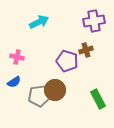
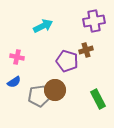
cyan arrow: moved 4 px right, 4 px down
